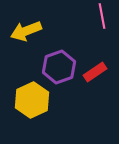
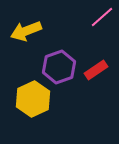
pink line: moved 1 px down; rotated 60 degrees clockwise
red rectangle: moved 1 px right, 2 px up
yellow hexagon: moved 1 px right, 1 px up
